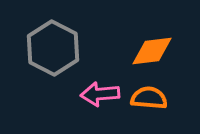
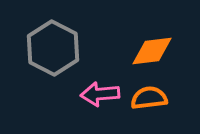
orange semicircle: rotated 12 degrees counterclockwise
